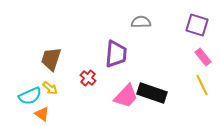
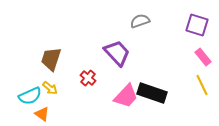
gray semicircle: moved 1 px left, 1 px up; rotated 18 degrees counterclockwise
purple trapezoid: moved 1 px right, 1 px up; rotated 48 degrees counterclockwise
